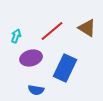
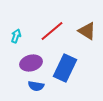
brown triangle: moved 3 px down
purple ellipse: moved 5 px down
blue semicircle: moved 4 px up
